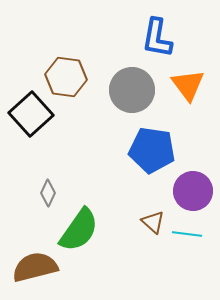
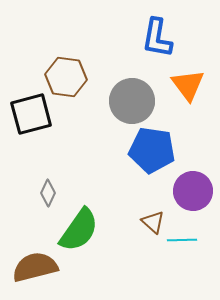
gray circle: moved 11 px down
black square: rotated 27 degrees clockwise
cyan line: moved 5 px left, 6 px down; rotated 8 degrees counterclockwise
